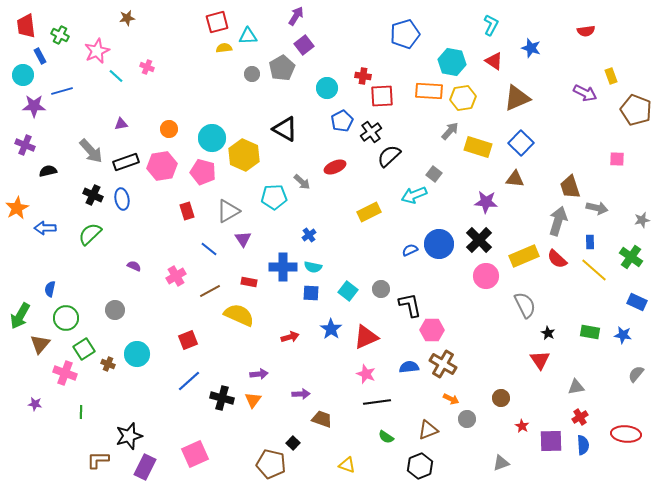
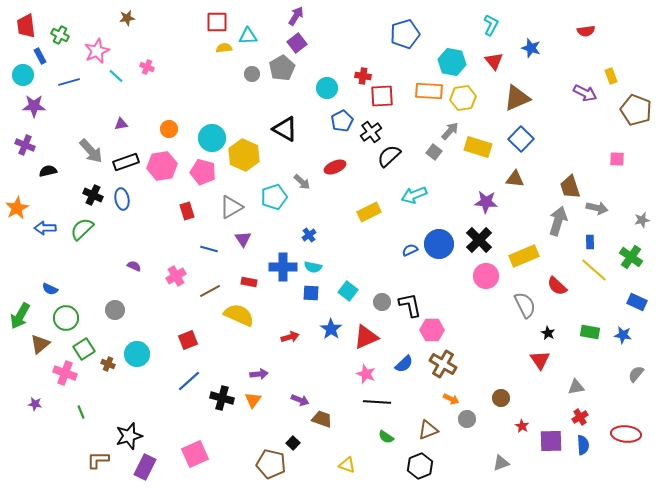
red square at (217, 22): rotated 15 degrees clockwise
purple square at (304, 45): moved 7 px left, 2 px up
red triangle at (494, 61): rotated 18 degrees clockwise
blue line at (62, 91): moved 7 px right, 9 px up
blue square at (521, 143): moved 4 px up
gray square at (434, 174): moved 22 px up
cyan pentagon at (274, 197): rotated 15 degrees counterclockwise
gray triangle at (228, 211): moved 3 px right, 4 px up
green semicircle at (90, 234): moved 8 px left, 5 px up
blue line at (209, 249): rotated 24 degrees counterclockwise
red semicircle at (557, 259): moved 27 px down
blue semicircle at (50, 289): rotated 77 degrees counterclockwise
gray circle at (381, 289): moved 1 px right, 13 px down
brown triangle at (40, 344): rotated 10 degrees clockwise
blue semicircle at (409, 367): moved 5 px left, 3 px up; rotated 144 degrees clockwise
purple arrow at (301, 394): moved 1 px left, 6 px down; rotated 24 degrees clockwise
black line at (377, 402): rotated 12 degrees clockwise
green line at (81, 412): rotated 24 degrees counterclockwise
